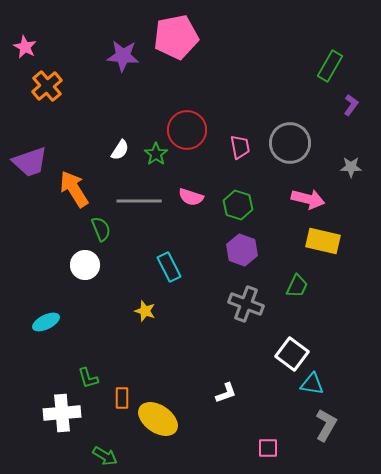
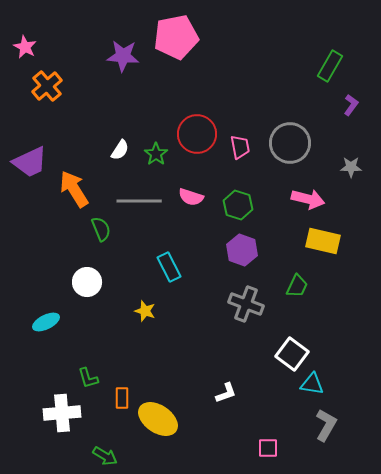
red circle: moved 10 px right, 4 px down
purple trapezoid: rotated 6 degrees counterclockwise
white circle: moved 2 px right, 17 px down
